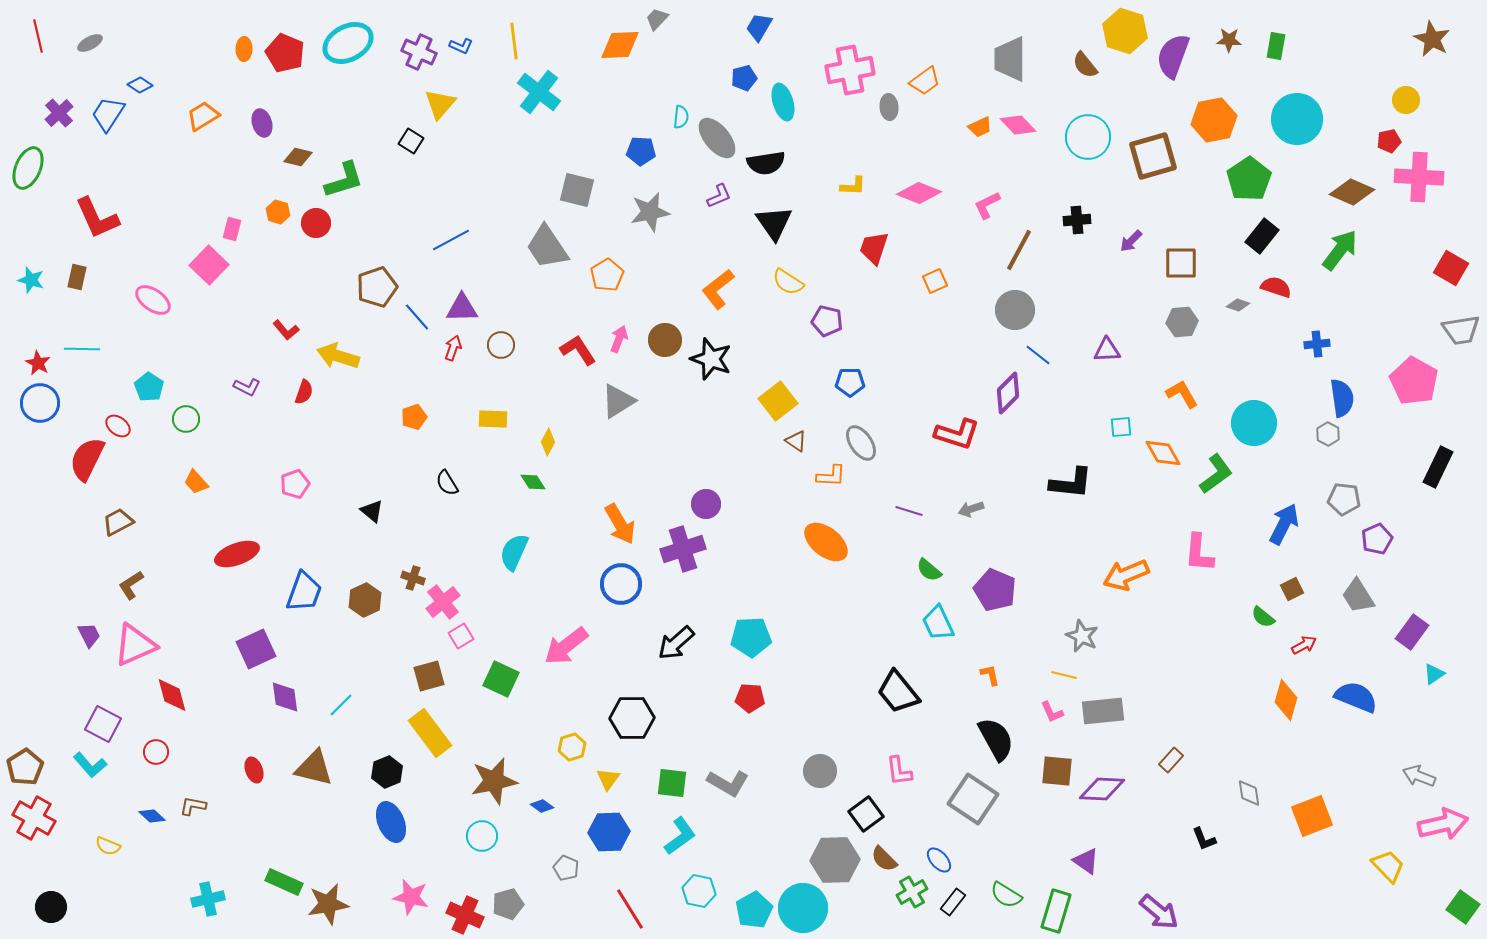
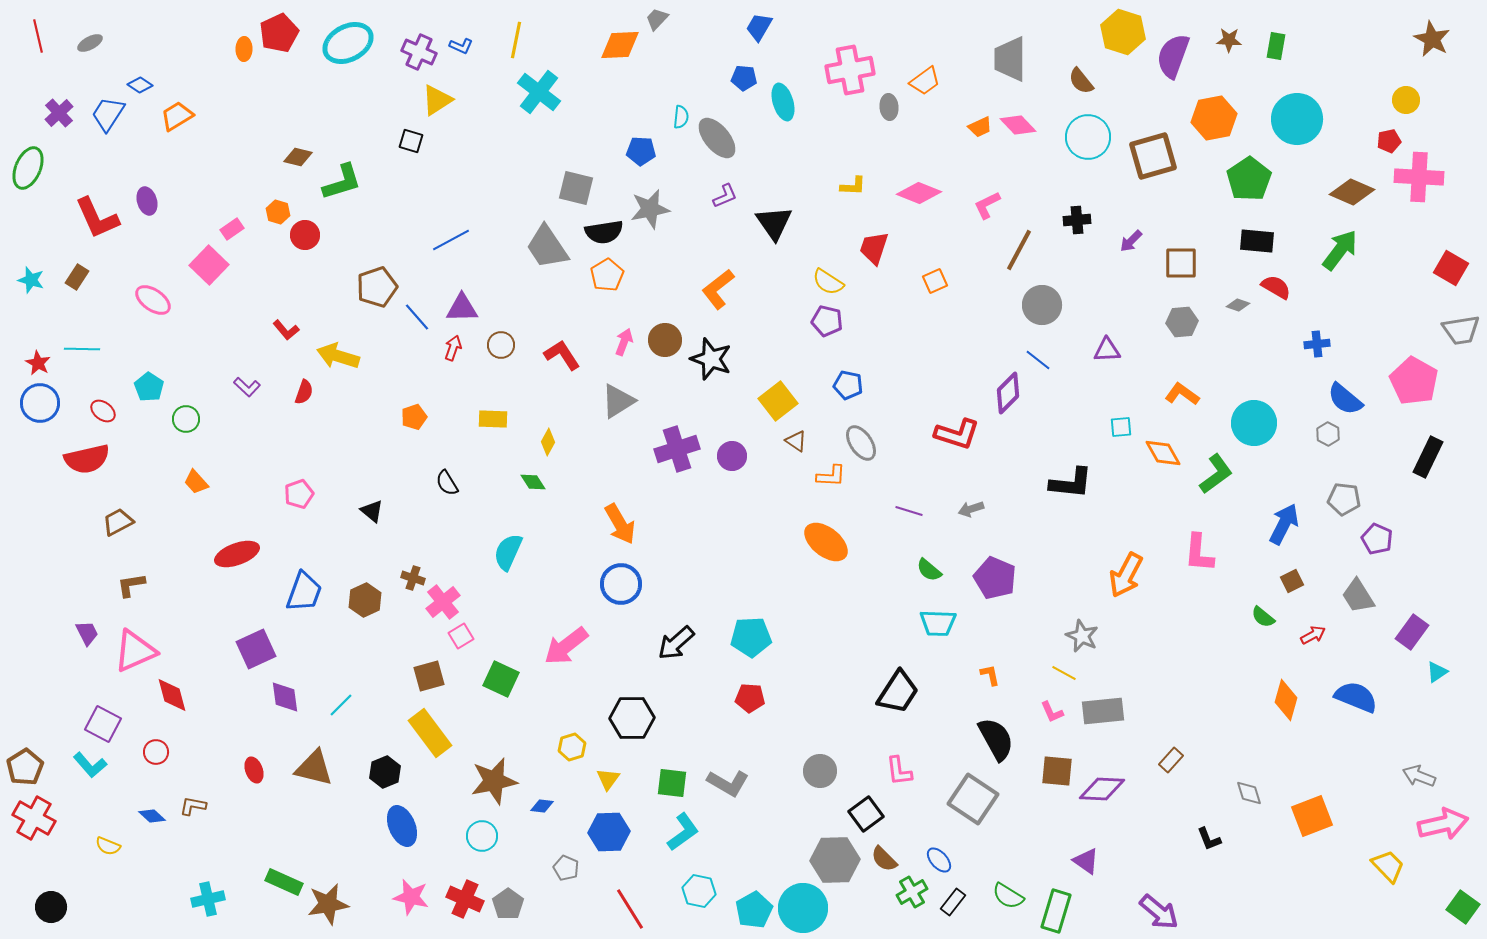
yellow hexagon at (1125, 31): moved 2 px left, 1 px down
yellow line at (514, 41): moved 2 px right, 1 px up; rotated 18 degrees clockwise
red pentagon at (285, 53): moved 6 px left, 20 px up; rotated 24 degrees clockwise
brown semicircle at (1085, 65): moved 4 px left, 16 px down
blue pentagon at (744, 78): rotated 20 degrees clockwise
yellow triangle at (440, 104): moved 3 px left, 4 px up; rotated 16 degrees clockwise
orange trapezoid at (203, 116): moved 26 px left
orange hexagon at (1214, 120): moved 2 px up
purple ellipse at (262, 123): moved 115 px left, 78 px down
black square at (411, 141): rotated 15 degrees counterclockwise
black semicircle at (766, 163): moved 162 px left, 69 px down
green L-shape at (344, 180): moved 2 px left, 2 px down
gray square at (577, 190): moved 1 px left, 2 px up
purple L-shape at (719, 196): moved 6 px right
gray star at (650, 212): moved 3 px up
red circle at (316, 223): moved 11 px left, 12 px down
pink rectangle at (232, 229): rotated 40 degrees clockwise
black rectangle at (1262, 236): moved 5 px left, 5 px down; rotated 56 degrees clockwise
brown rectangle at (77, 277): rotated 20 degrees clockwise
yellow semicircle at (788, 282): moved 40 px right
red semicircle at (1276, 287): rotated 12 degrees clockwise
gray circle at (1015, 310): moved 27 px right, 5 px up
pink arrow at (619, 339): moved 5 px right, 3 px down
red L-shape at (578, 350): moved 16 px left, 5 px down
blue line at (1038, 355): moved 5 px down
blue pentagon at (850, 382): moved 2 px left, 3 px down; rotated 12 degrees clockwise
purple L-shape at (247, 387): rotated 16 degrees clockwise
orange L-shape at (1182, 394): rotated 24 degrees counterclockwise
blue semicircle at (1342, 398): moved 3 px right, 1 px down; rotated 138 degrees clockwise
red ellipse at (118, 426): moved 15 px left, 15 px up
red semicircle at (87, 459): rotated 129 degrees counterclockwise
black rectangle at (1438, 467): moved 10 px left, 10 px up
pink pentagon at (295, 484): moved 4 px right, 10 px down
purple circle at (706, 504): moved 26 px right, 48 px up
purple pentagon at (1377, 539): rotated 24 degrees counterclockwise
purple cross at (683, 549): moved 6 px left, 100 px up
cyan semicircle at (514, 552): moved 6 px left
orange arrow at (1126, 575): rotated 39 degrees counterclockwise
brown L-shape at (131, 585): rotated 24 degrees clockwise
brown square at (1292, 589): moved 8 px up
purple pentagon at (995, 590): moved 12 px up
cyan trapezoid at (938, 623): rotated 63 degrees counterclockwise
purple trapezoid at (89, 635): moved 2 px left, 2 px up
pink triangle at (135, 645): moved 6 px down
red arrow at (1304, 645): moved 9 px right, 10 px up
cyan triangle at (1434, 674): moved 3 px right, 2 px up
yellow line at (1064, 675): moved 2 px up; rotated 15 degrees clockwise
black trapezoid at (898, 692): rotated 108 degrees counterclockwise
black hexagon at (387, 772): moved 2 px left
gray diamond at (1249, 793): rotated 8 degrees counterclockwise
blue diamond at (542, 806): rotated 30 degrees counterclockwise
blue ellipse at (391, 822): moved 11 px right, 4 px down
cyan L-shape at (680, 836): moved 3 px right, 4 px up
black L-shape at (1204, 839): moved 5 px right
green semicircle at (1006, 895): moved 2 px right, 1 px down
gray pentagon at (508, 904): rotated 20 degrees counterclockwise
red cross at (465, 915): moved 16 px up
